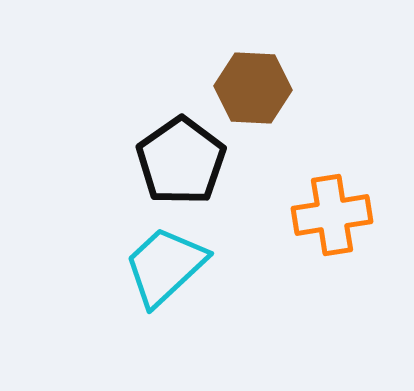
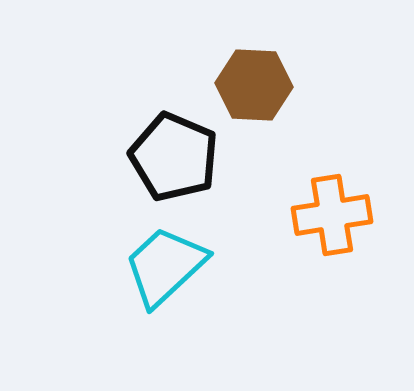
brown hexagon: moved 1 px right, 3 px up
black pentagon: moved 7 px left, 4 px up; rotated 14 degrees counterclockwise
